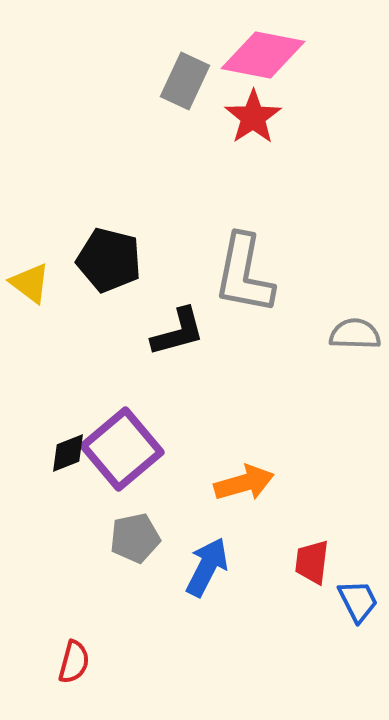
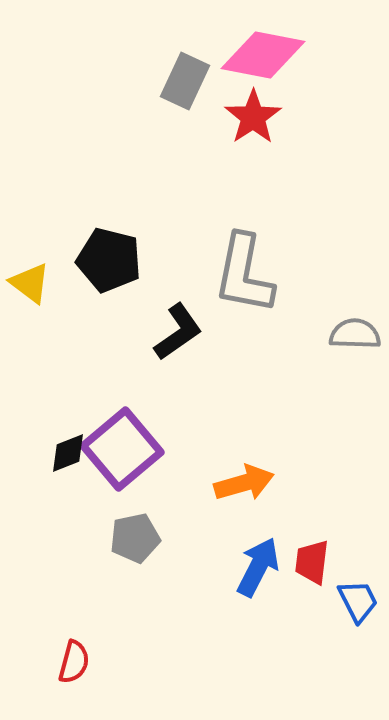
black L-shape: rotated 20 degrees counterclockwise
blue arrow: moved 51 px right
